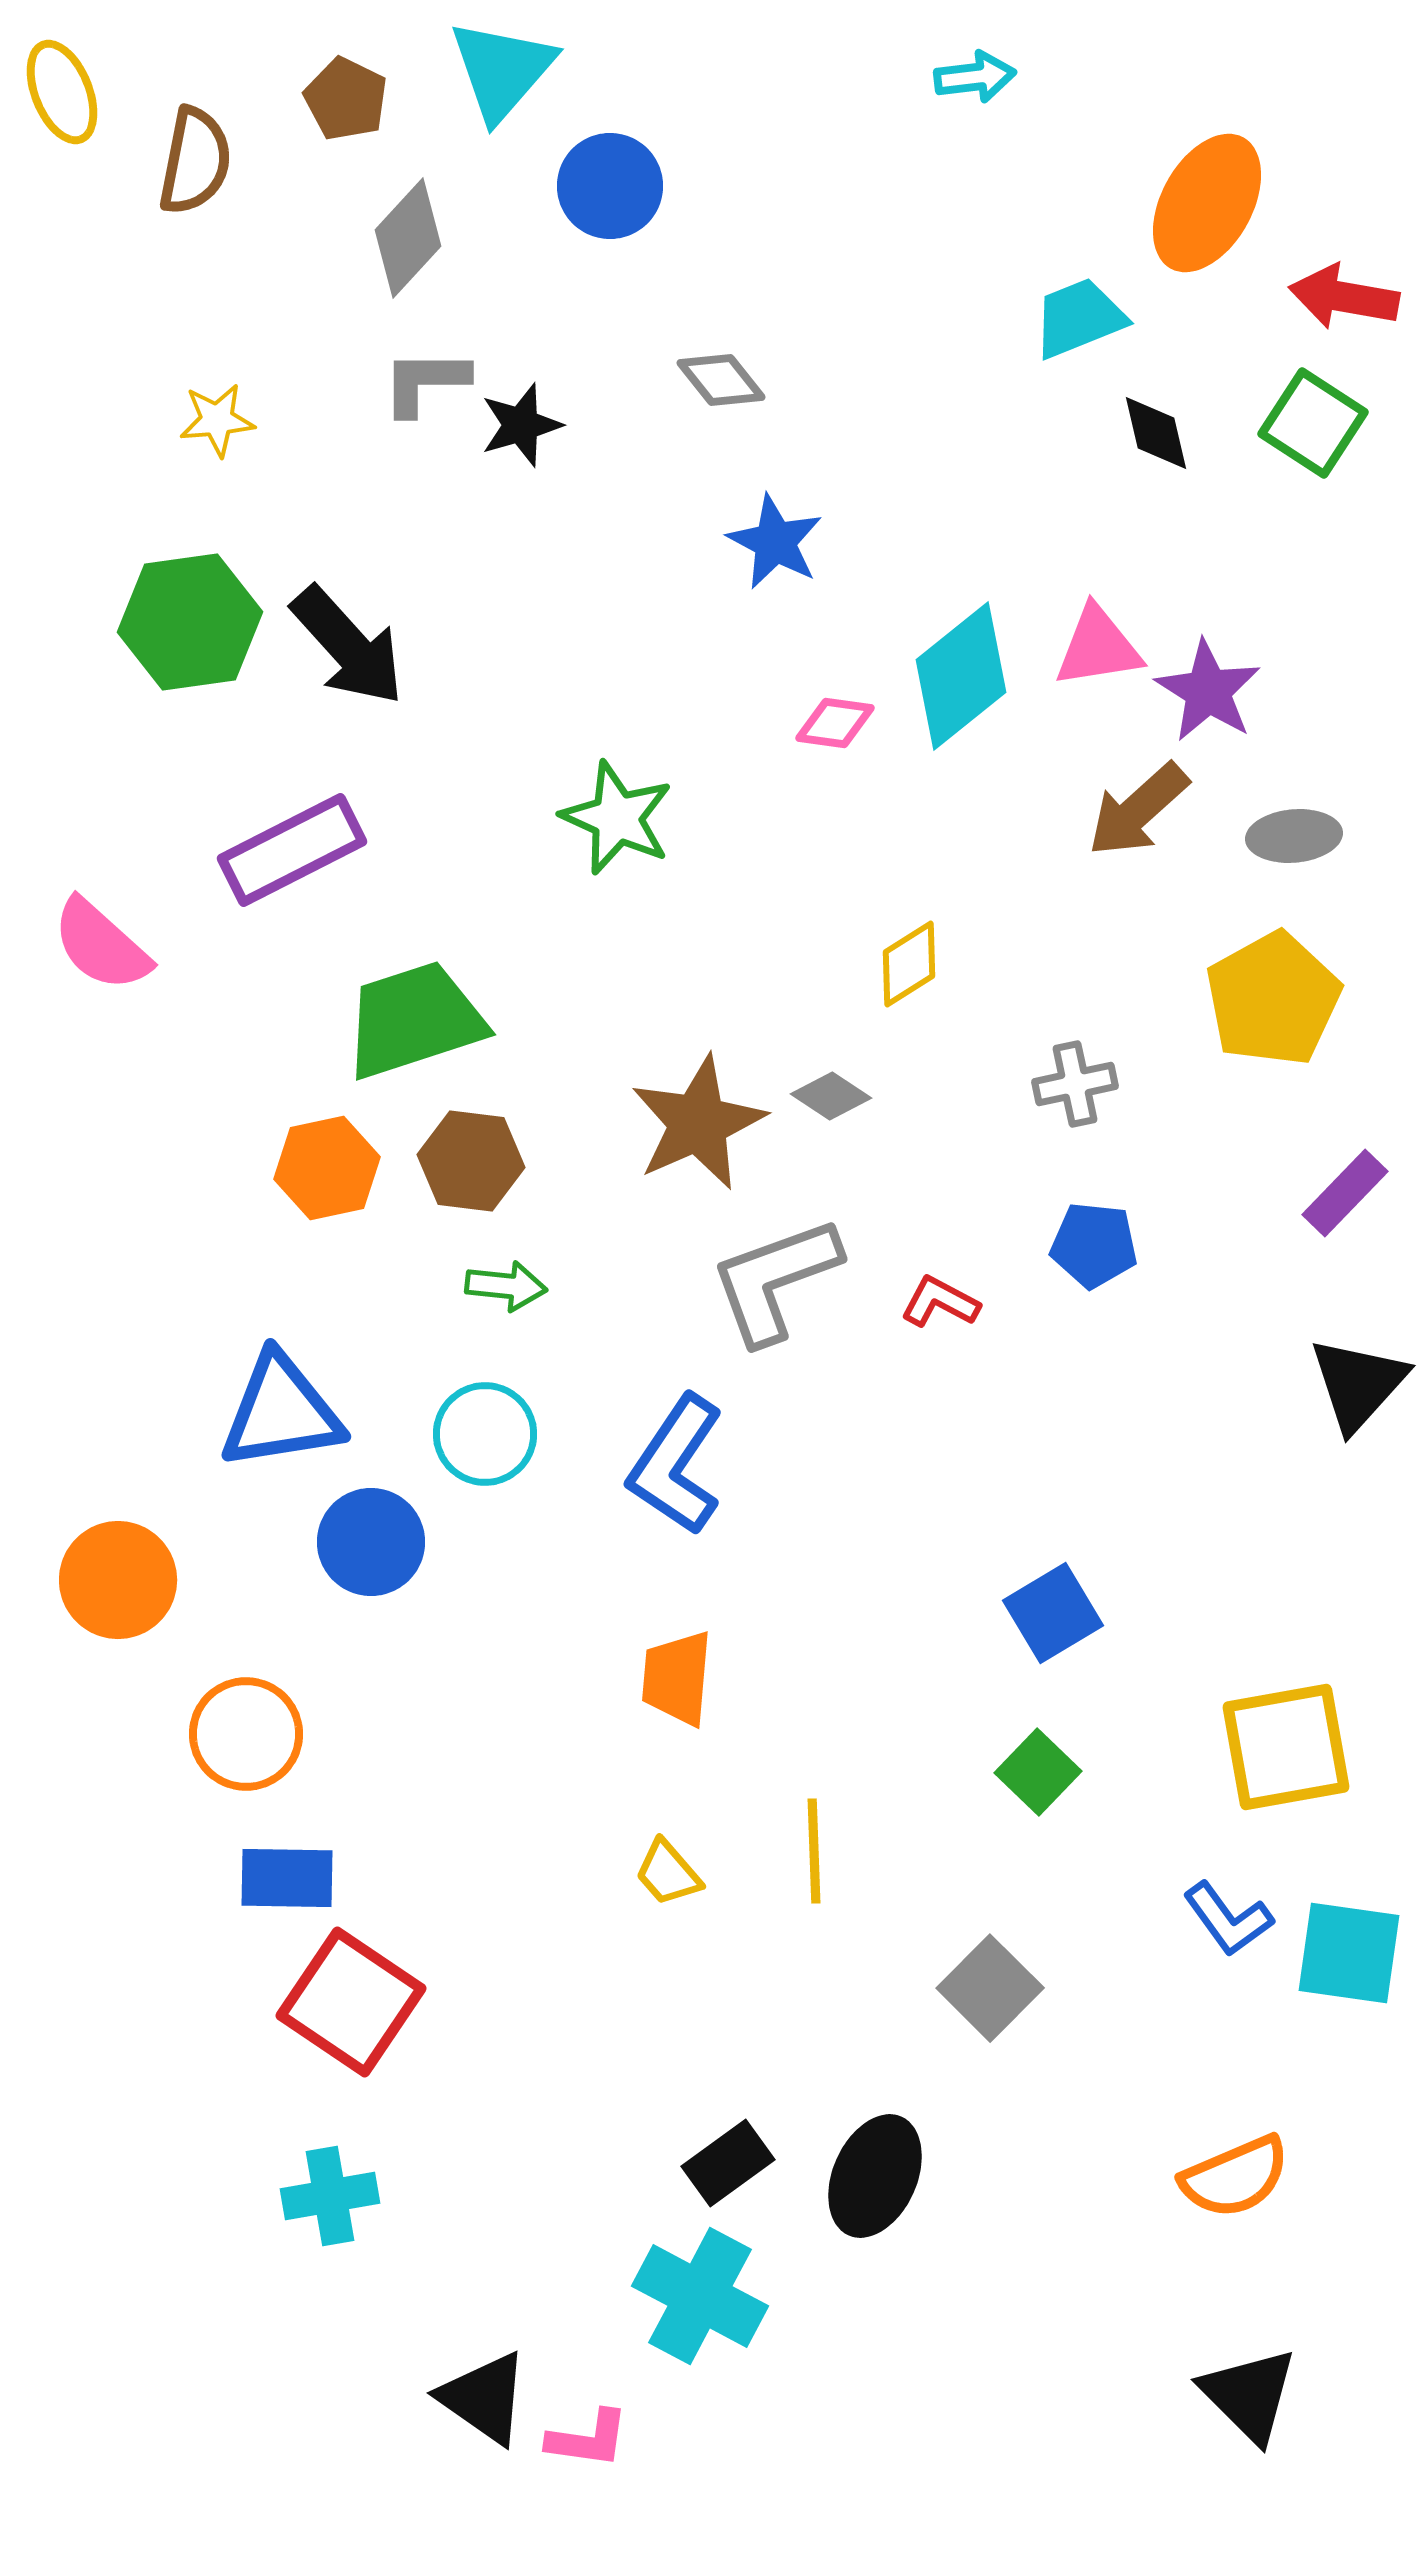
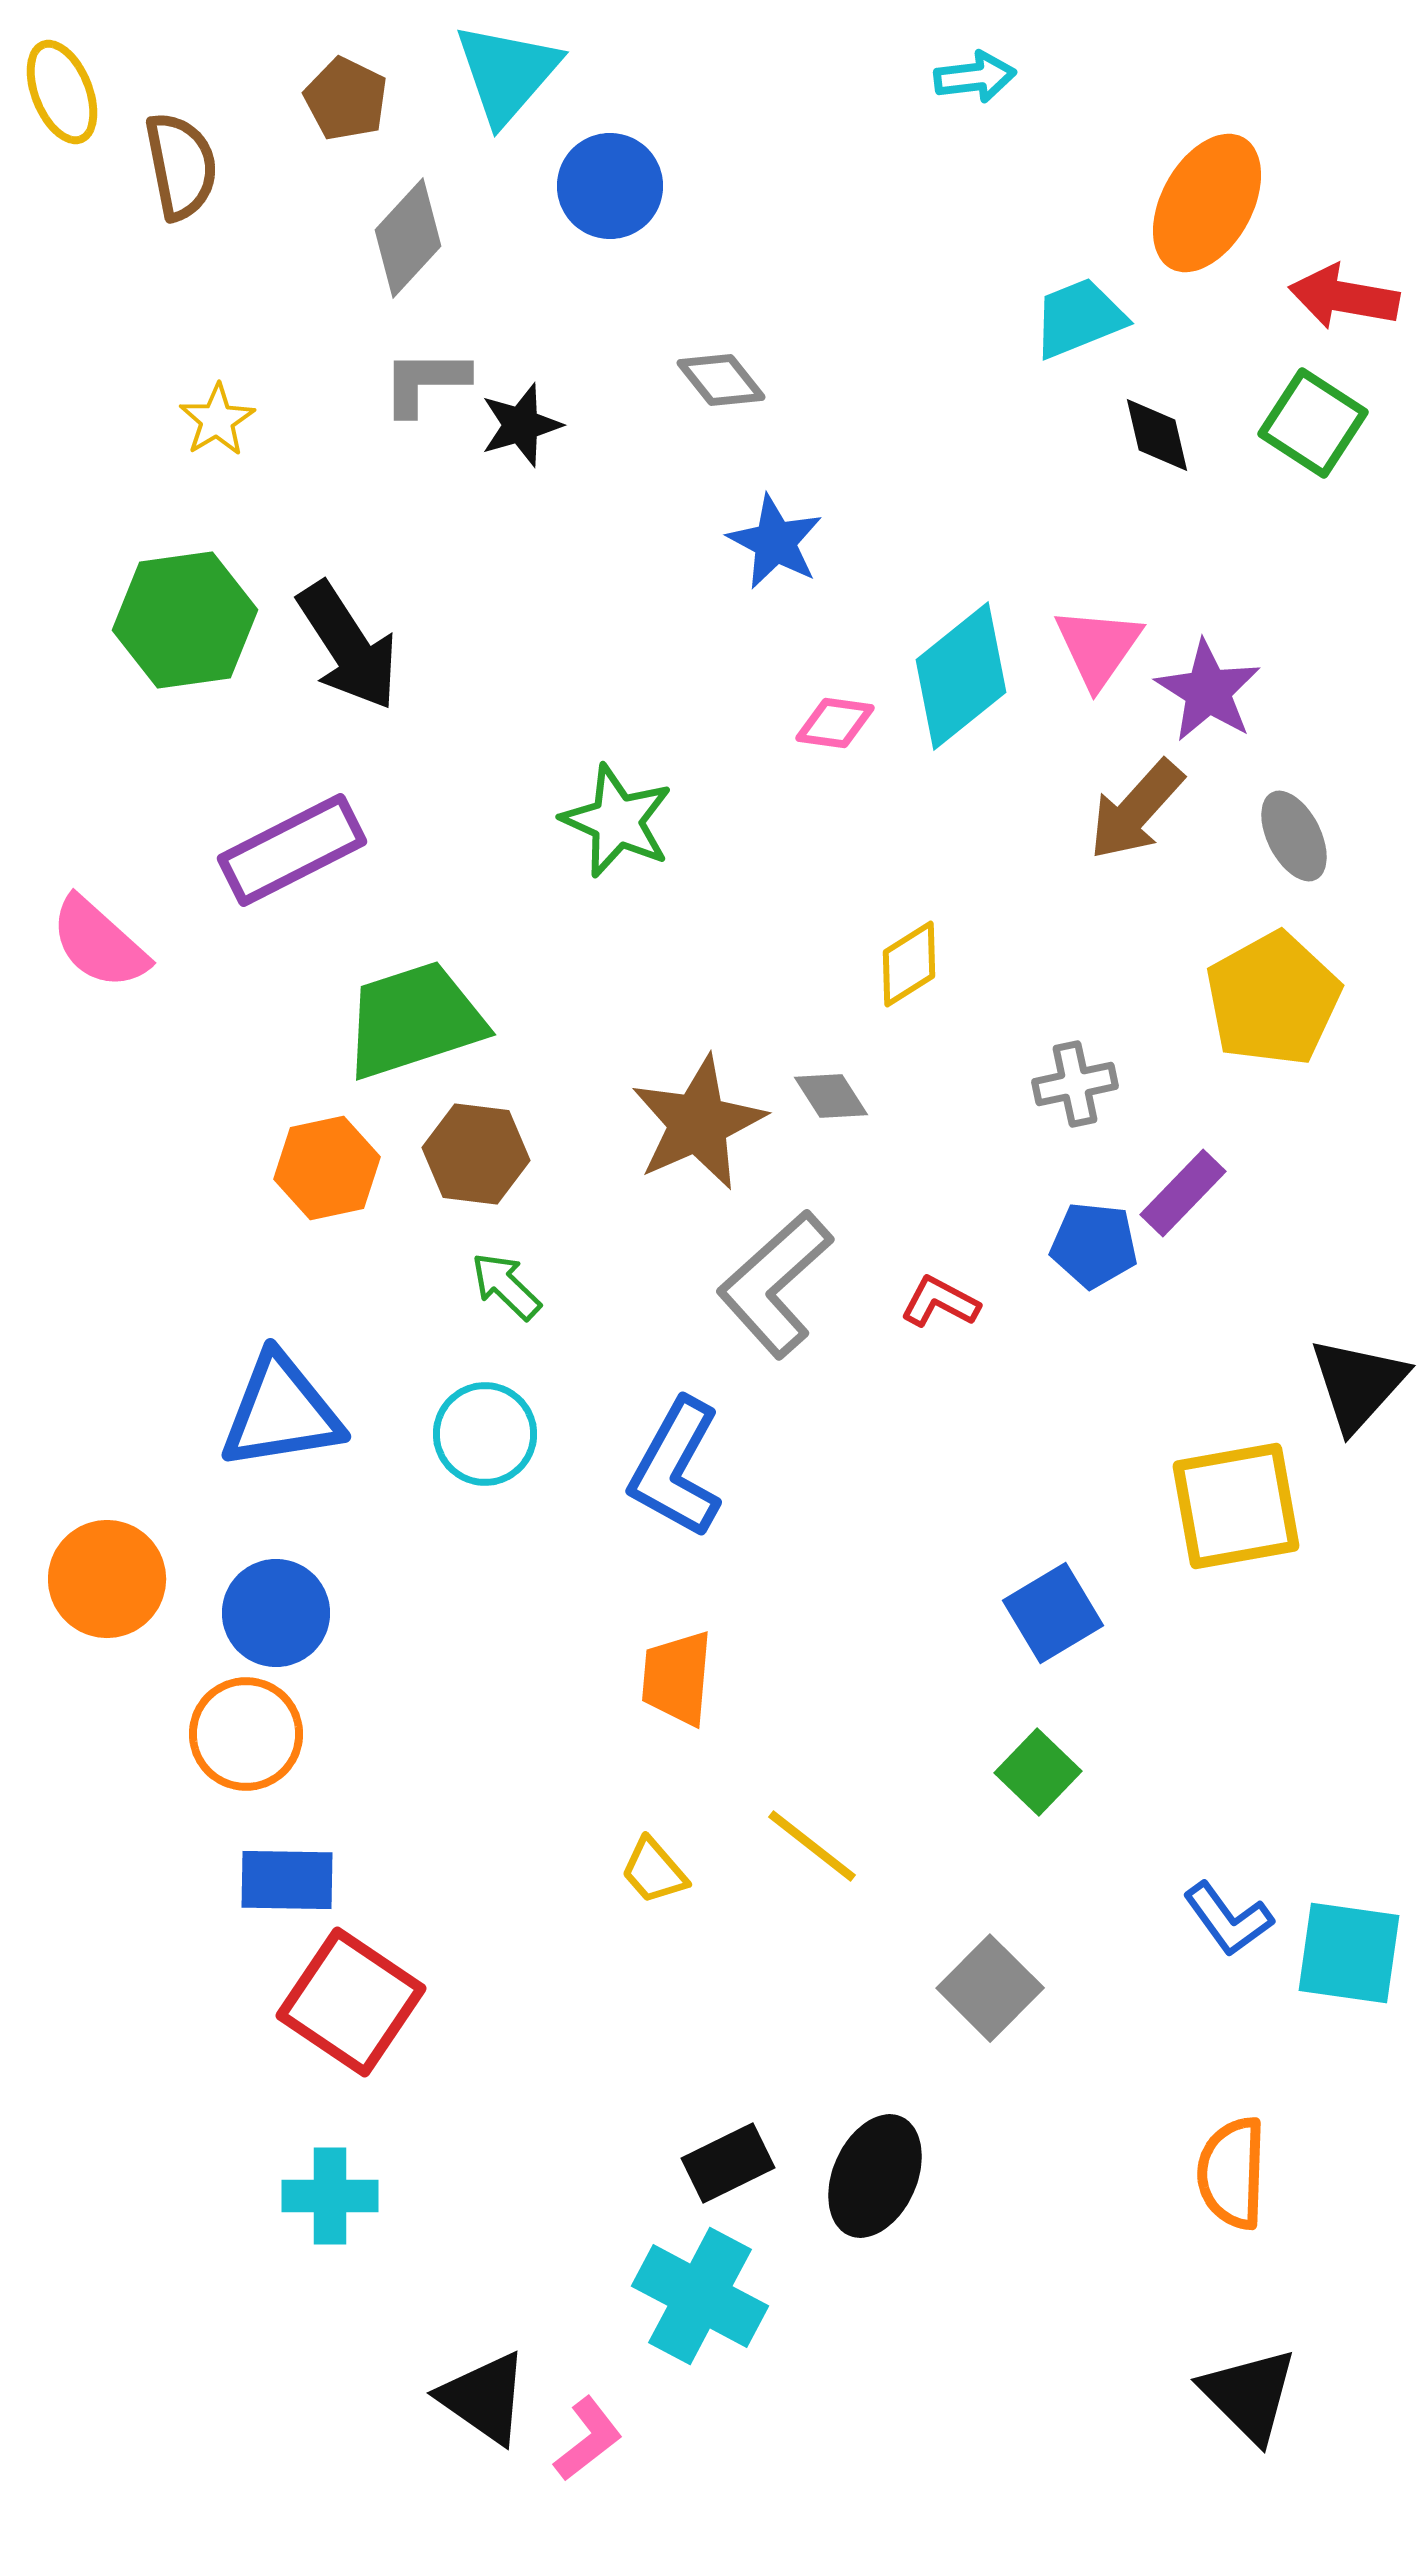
cyan triangle at (502, 70): moved 5 px right, 3 px down
brown semicircle at (195, 161): moved 14 px left, 5 px down; rotated 22 degrees counterclockwise
yellow star at (217, 420): rotated 26 degrees counterclockwise
black diamond at (1156, 433): moved 1 px right, 2 px down
green hexagon at (190, 622): moved 5 px left, 2 px up
black arrow at (348, 646): rotated 9 degrees clockwise
pink triangle at (1098, 647): rotated 46 degrees counterclockwise
brown arrow at (1138, 810): moved 2 px left; rotated 6 degrees counterclockwise
green star at (617, 818): moved 3 px down
gray ellipse at (1294, 836): rotated 68 degrees clockwise
pink semicircle at (101, 945): moved 2 px left, 2 px up
gray diamond at (831, 1096): rotated 24 degrees clockwise
brown hexagon at (471, 1161): moved 5 px right, 7 px up
purple rectangle at (1345, 1193): moved 162 px left
gray L-shape at (775, 1280): moved 4 px down; rotated 22 degrees counterclockwise
green arrow at (506, 1286): rotated 142 degrees counterclockwise
blue L-shape at (676, 1465): moved 3 px down; rotated 5 degrees counterclockwise
blue circle at (371, 1542): moved 95 px left, 71 px down
orange circle at (118, 1580): moved 11 px left, 1 px up
yellow square at (1286, 1747): moved 50 px left, 241 px up
yellow line at (814, 1851): moved 2 px left, 5 px up; rotated 50 degrees counterclockwise
yellow trapezoid at (668, 1873): moved 14 px left, 2 px up
blue rectangle at (287, 1878): moved 2 px down
black rectangle at (728, 2163): rotated 10 degrees clockwise
orange semicircle at (1235, 2177): moved 3 px left, 4 px up; rotated 115 degrees clockwise
cyan cross at (330, 2196): rotated 10 degrees clockwise
pink L-shape at (588, 2439): rotated 46 degrees counterclockwise
